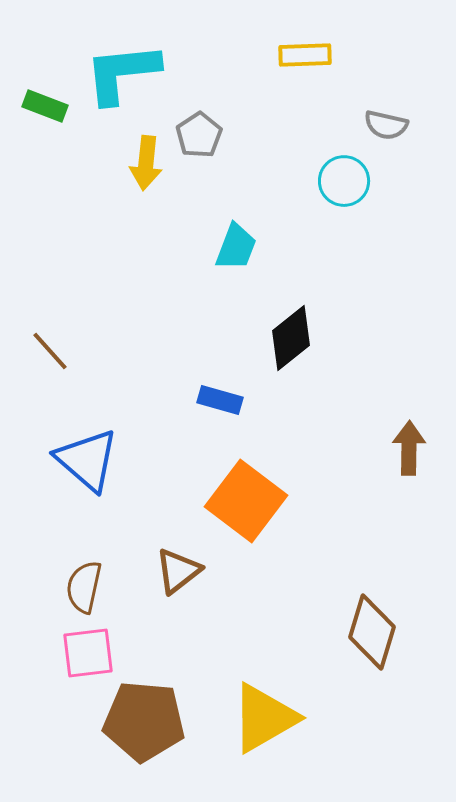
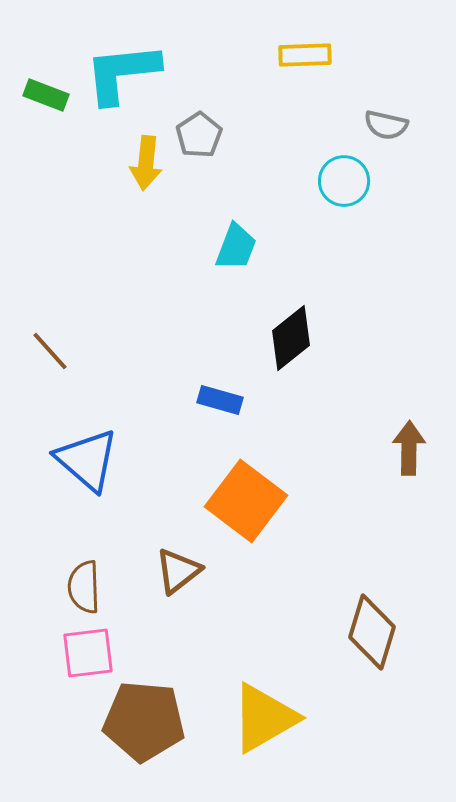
green rectangle: moved 1 px right, 11 px up
brown semicircle: rotated 14 degrees counterclockwise
